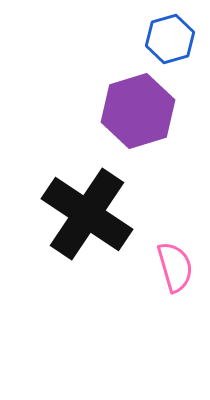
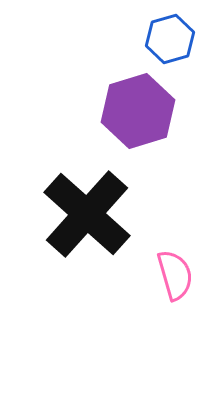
black cross: rotated 8 degrees clockwise
pink semicircle: moved 8 px down
